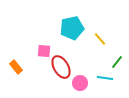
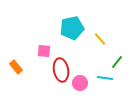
red ellipse: moved 3 px down; rotated 20 degrees clockwise
